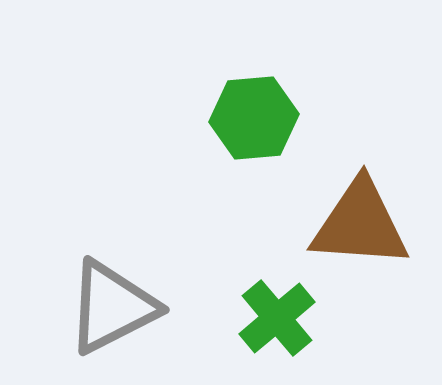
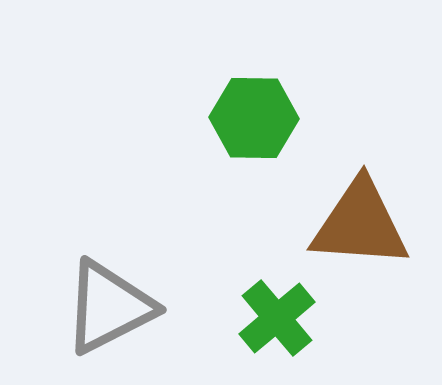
green hexagon: rotated 6 degrees clockwise
gray triangle: moved 3 px left
